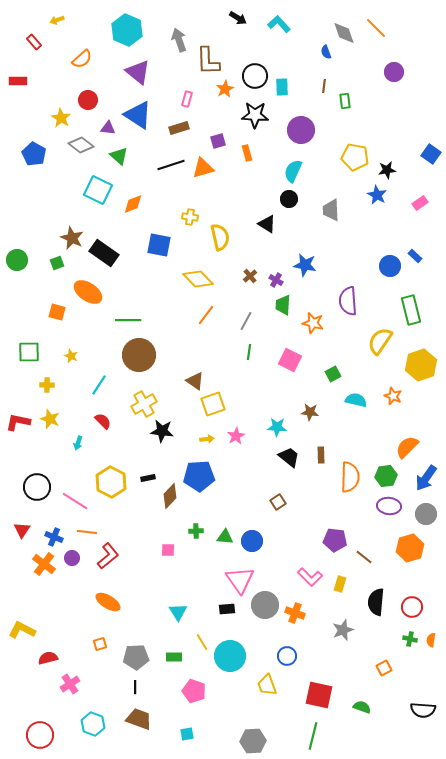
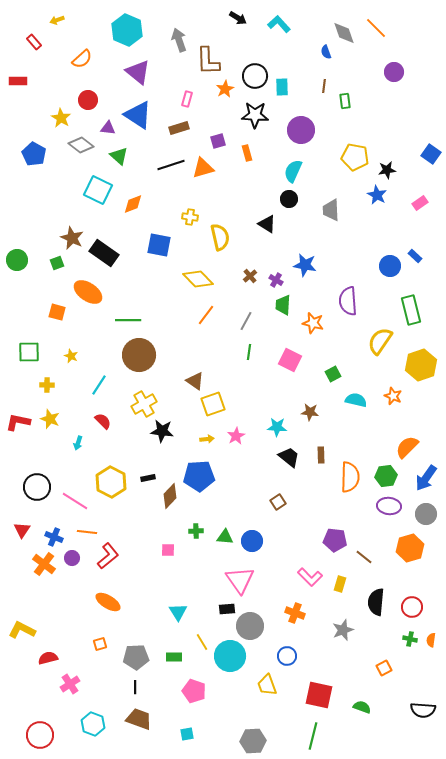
gray circle at (265, 605): moved 15 px left, 21 px down
